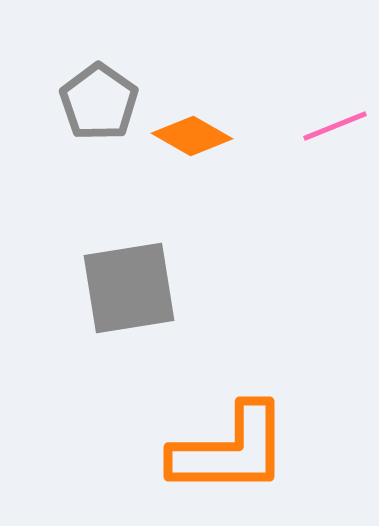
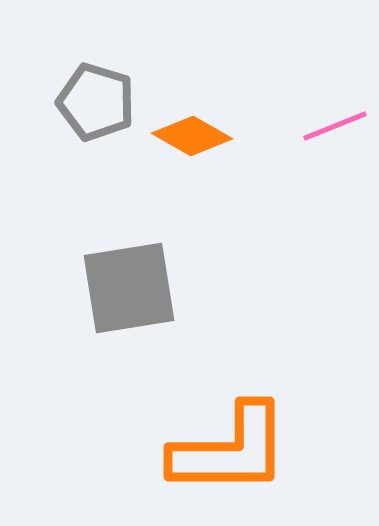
gray pentagon: moved 3 px left; rotated 18 degrees counterclockwise
